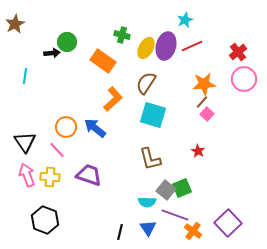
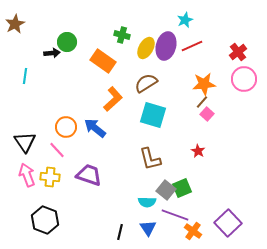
brown semicircle: rotated 25 degrees clockwise
